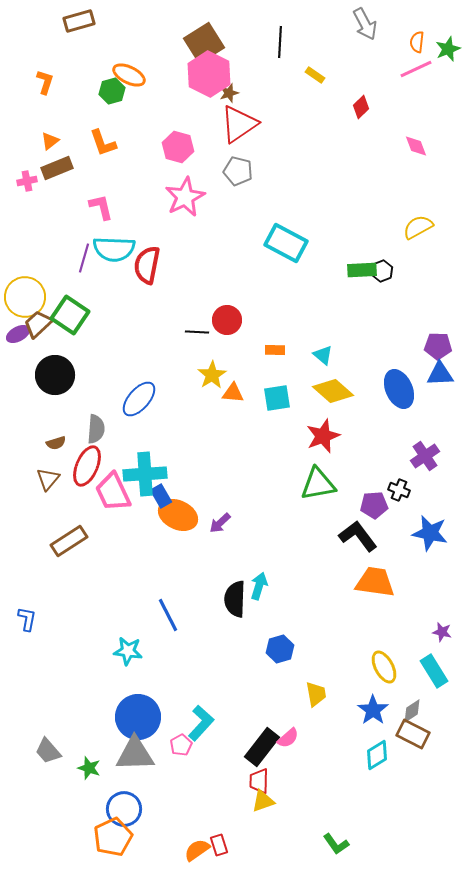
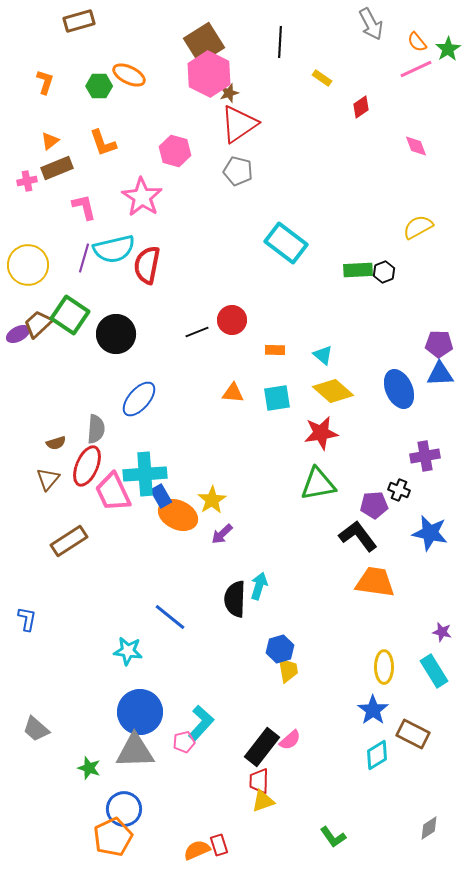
gray arrow at (365, 24): moved 6 px right
orange semicircle at (417, 42): rotated 45 degrees counterclockwise
green star at (448, 49): rotated 10 degrees counterclockwise
yellow rectangle at (315, 75): moved 7 px right, 3 px down
green hexagon at (112, 91): moved 13 px left, 5 px up; rotated 15 degrees clockwise
red diamond at (361, 107): rotated 10 degrees clockwise
pink hexagon at (178, 147): moved 3 px left, 4 px down
pink star at (185, 197): moved 43 px left; rotated 12 degrees counterclockwise
pink L-shape at (101, 207): moved 17 px left
cyan rectangle at (286, 243): rotated 9 degrees clockwise
cyan semicircle at (114, 249): rotated 15 degrees counterclockwise
green rectangle at (362, 270): moved 4 px left
black hexagon at (382, 271): moved 2 px right, 1 px down
yellow circle at (25, 297): moved 3 px right, 32 px up
red circle at (227, 320): moved 5 px right
black line at (197, 332): rotated 25 degrees counterclockwise
purple pentagon at (438, 346): moved 1 px right, 2 px up
black circle at (55, 375): moved 61 px right, 41 px up
yellow star at (212, 375): moved 125 px down
red star at (323, 436): moved 2 px left, 3 px up; rotated 12 degrees clockwise
purple cross at (425, 456): rotated 24 degrees clockwise
purple arrow at (220, 523): moved 2 px right, 11 px down
blue line at (168, 615): moved 2 px right, 2 px down; rotated 24 degrees counterclockwise
yellow ellipse at (384, 667): rotated 28 degrees clockwise
yellow trapezoid at (316, 694): moved 28 px left, 24 px up
gray diamond at (412, 711): moved 17 px right, 117 px down
blue circle at (138, 717): moved 2 px right, 5 px up
pink semicircle at (288, 738): moved 2 px right, 2 px down
pink pentagon at (181, 745): moved 3 px right, 3 px up; rotated 15 degrees clockwise
gray trapezoid at (48, 751): moved 12 px left, 22 px up; rotated 8 degrees counterclockwise
gray triangle at (135, 754): moved 3 px up
green L-shape at (336, 844): moved 3 px left, 7 px up
orange semicircle at (197, 850): rotated 12 degrees clockwise
